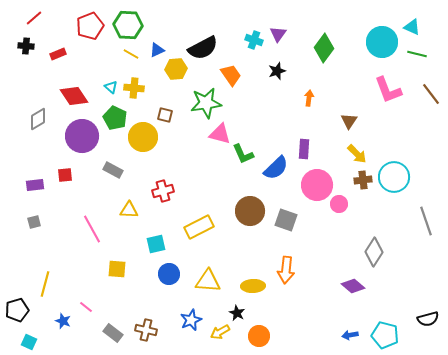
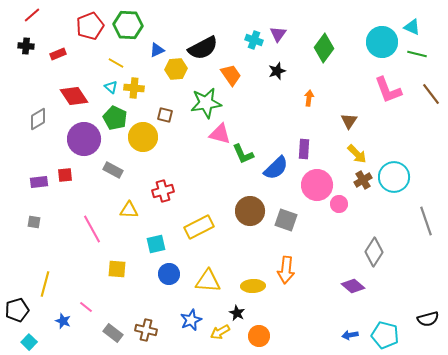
red line at (34, 18): moved 2 px left, 3 px up
yellow line at (131, 54): moved 15 px left, 9 px down
purple circle at (82, 136): moved 2 px right, 3 px down
brown cross at (363, 180): rotated 24 degrees counterclockwise
purple rectangle at (35, 185): moved 4 px right, 3 px up
gray square at (34, 222): rotated 24 degrees clockwise
cyan square at (29, 342): rotated 21 degrees clockwise
